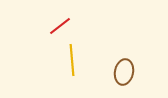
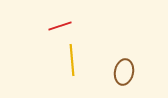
red line: rotated 20 degrees clockwise
